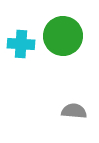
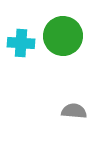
cyan cross: moved 1 px up
